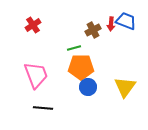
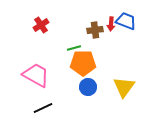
red cross: moved 8 px right
brown cross: moved 2 px right; rotated 21 degrees clockwise
orange pentagon: moved 2 px right, 4 px up
pink trapezoid: rotated 40 degrees counterclockwise
yellow triangle: moved 1 px left
black line: rotated 30 degrees counterclockwise
